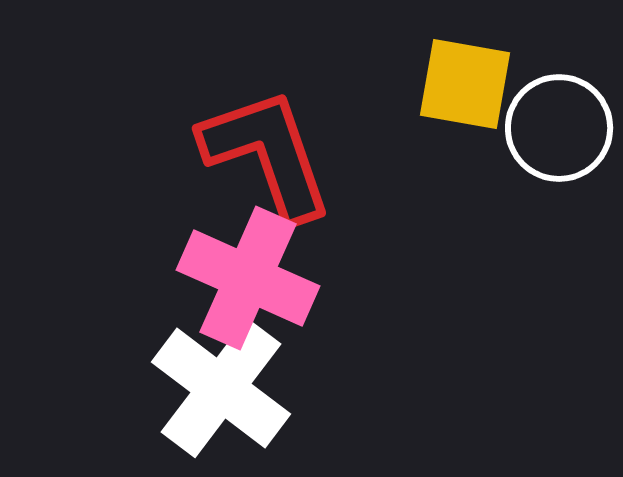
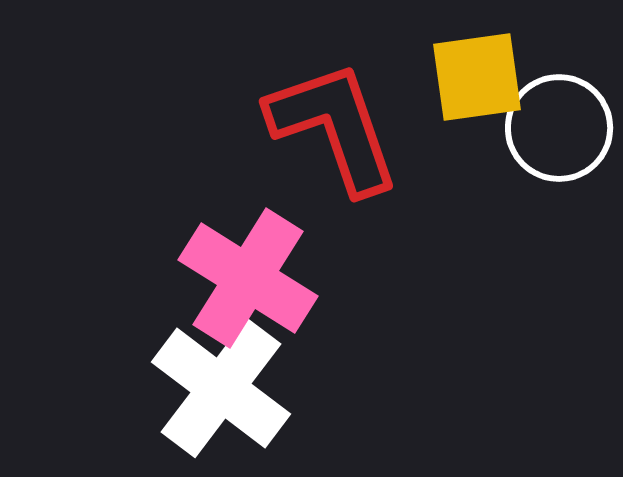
yellow square: moved 12 px right, 7 px up; rotated 18 degrees counterclockwise
red L-shape: moved 67 px right, 27 px up
pink cross: rotated 8 degrees clockwise
